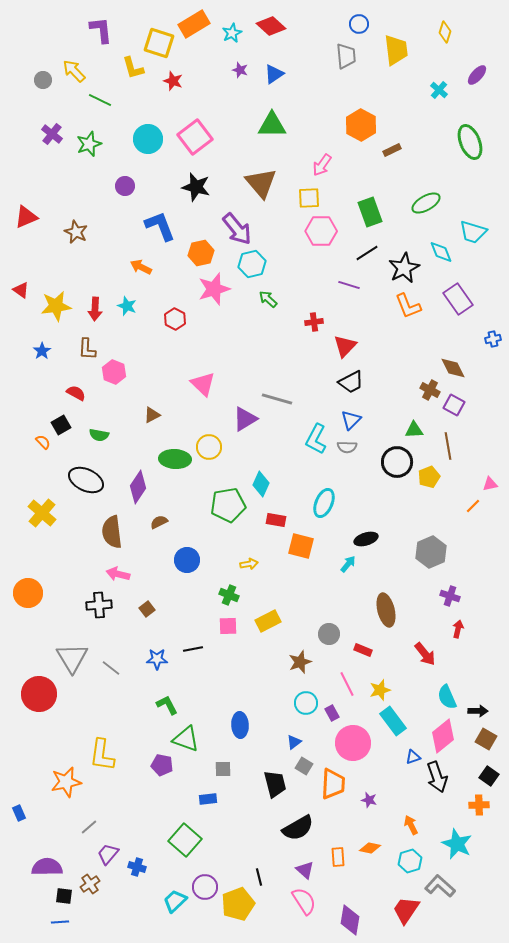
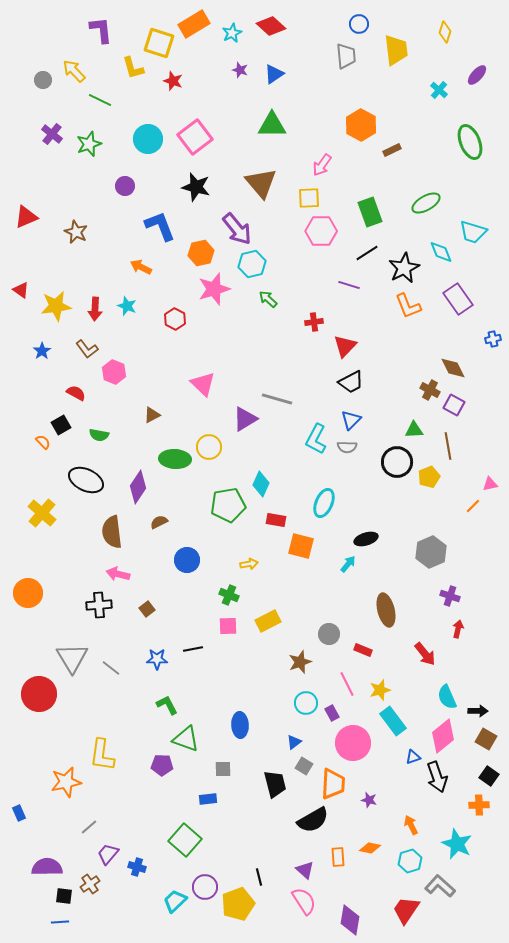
brown L-shape at (87, 349): rotated 40 degrees counterclockwise
purple pentagon at (162, 765): rotated 10 degrees counterclockwise
black semicircle at (298, 828): moved 15 px right, 8 px up
